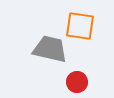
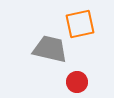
orange square: moved 2 px up; rotated 20 degrees counterclockwise
